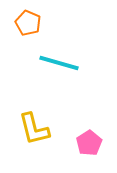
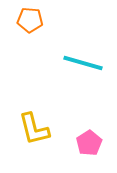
orange pentagon: moved 2 px right, 3 px up; rotated 20 degrees counterclockwise
cyan line: moved 24 px right
